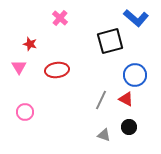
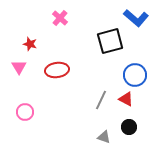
gray triangle: moved 2 px down
